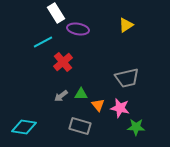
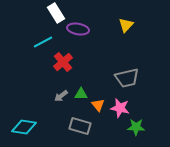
yellow triangle: rotated 14 degrees counterclockwise
